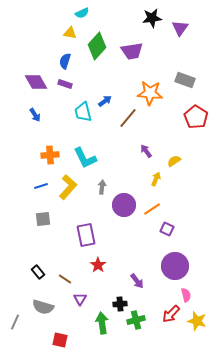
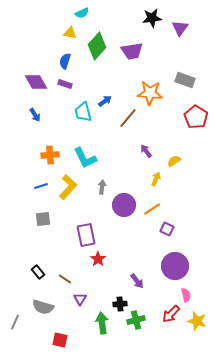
red star at (98, 265): moved 6 px up
